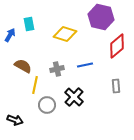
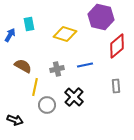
yellow line: moved 2 px down
